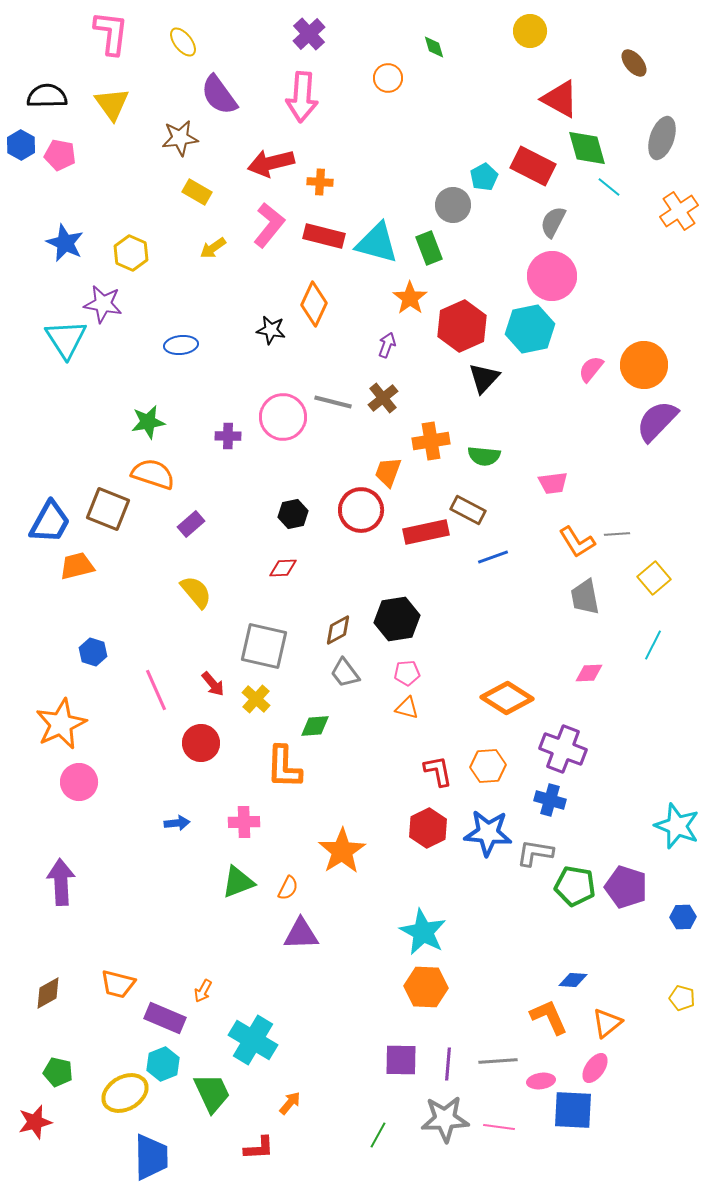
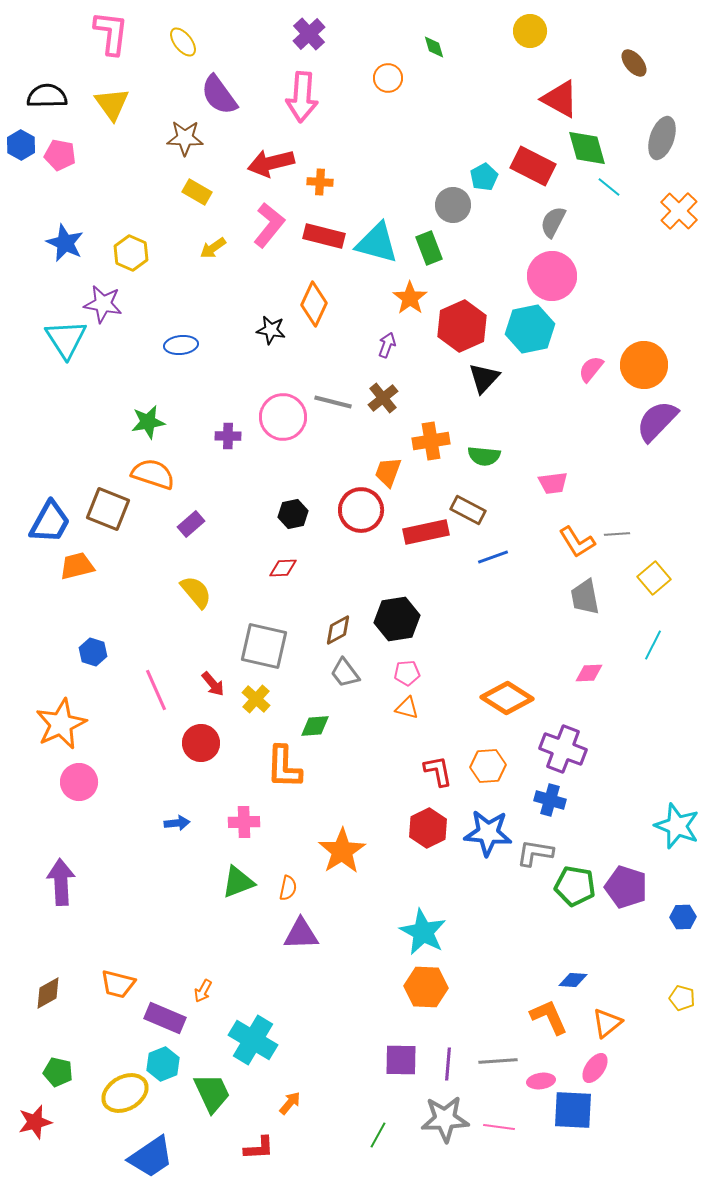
brown star at (180, 138): moved 5 px right; rotated 9 degrees clockwise
orange cross at (679, 211): rotated 12 degrees counterclockwise
orange semicircle at (288, 888): rotated 15 degrees counterclockwise
blue trapezoid at (151, 1157): rotated 57 degrees clockwise
